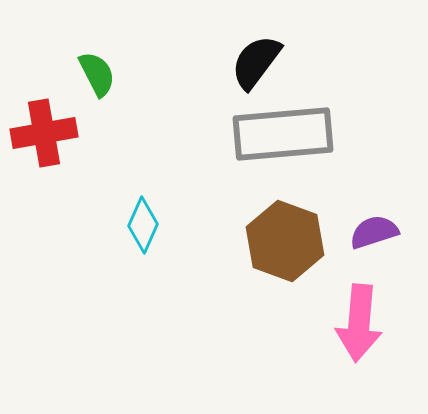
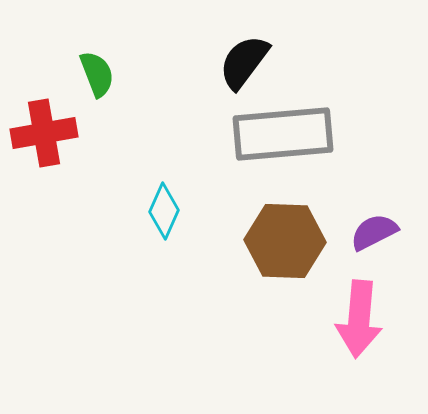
black semicircle: moved 12 px left
green semicircle: rotated 6 degrees clockwise
cyan diamond: moved 21 px right, 14 px up
purple semicircle: rotated 9 degrees counterclockwise
brown hexagon: rotated 18 degrees counterclockwise
pink arrow: moved 4 px up
